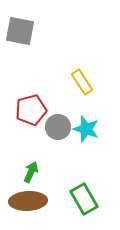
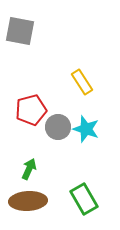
green arrow: moved 2 px left, 3 px up
